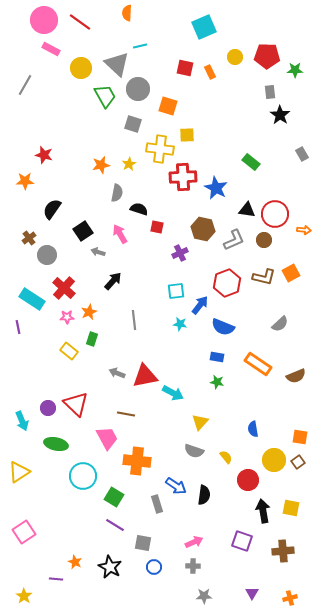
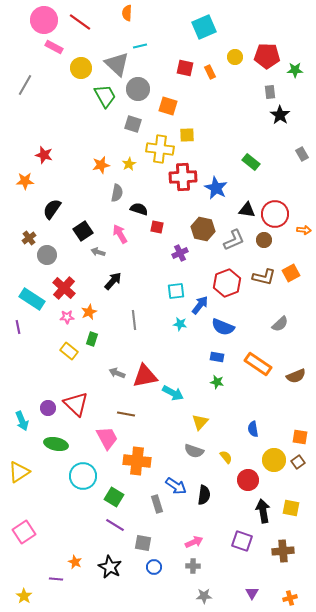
pink rectangle at (51, 49): moved 3 px right, 2 px up
